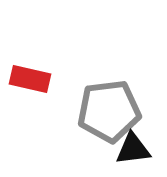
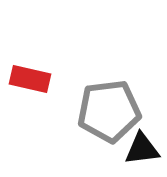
black triangle: moved 9 px right
